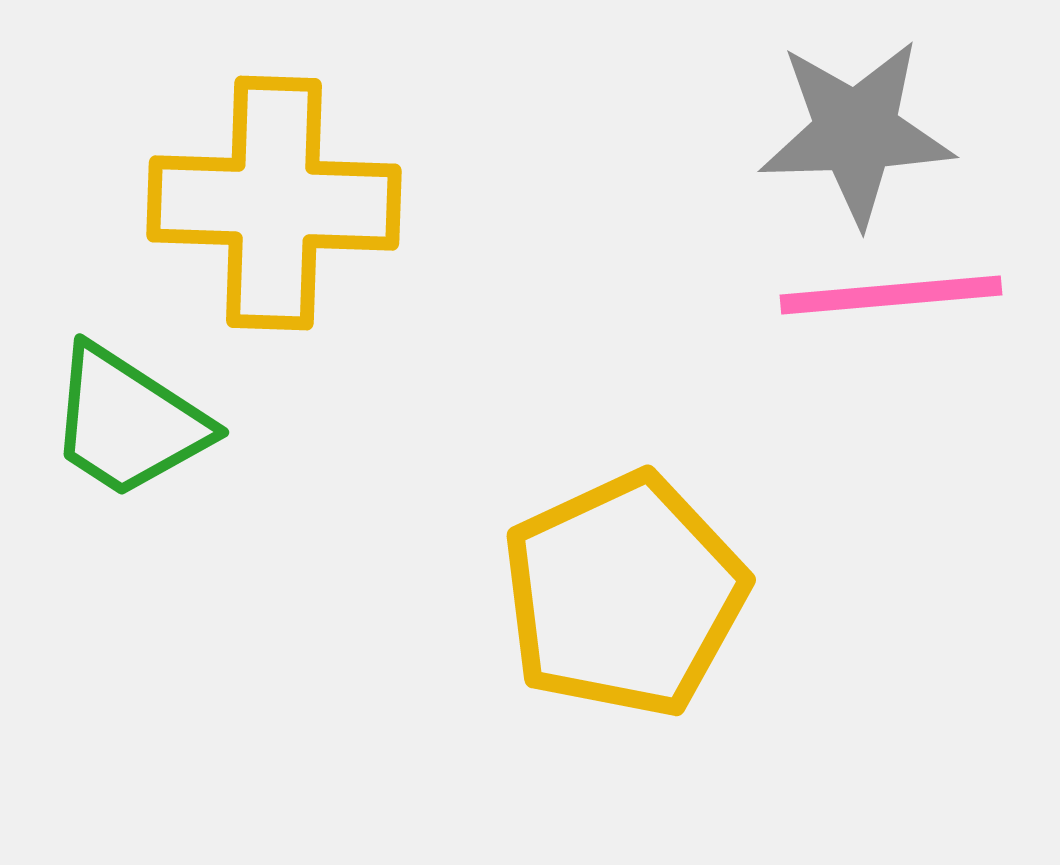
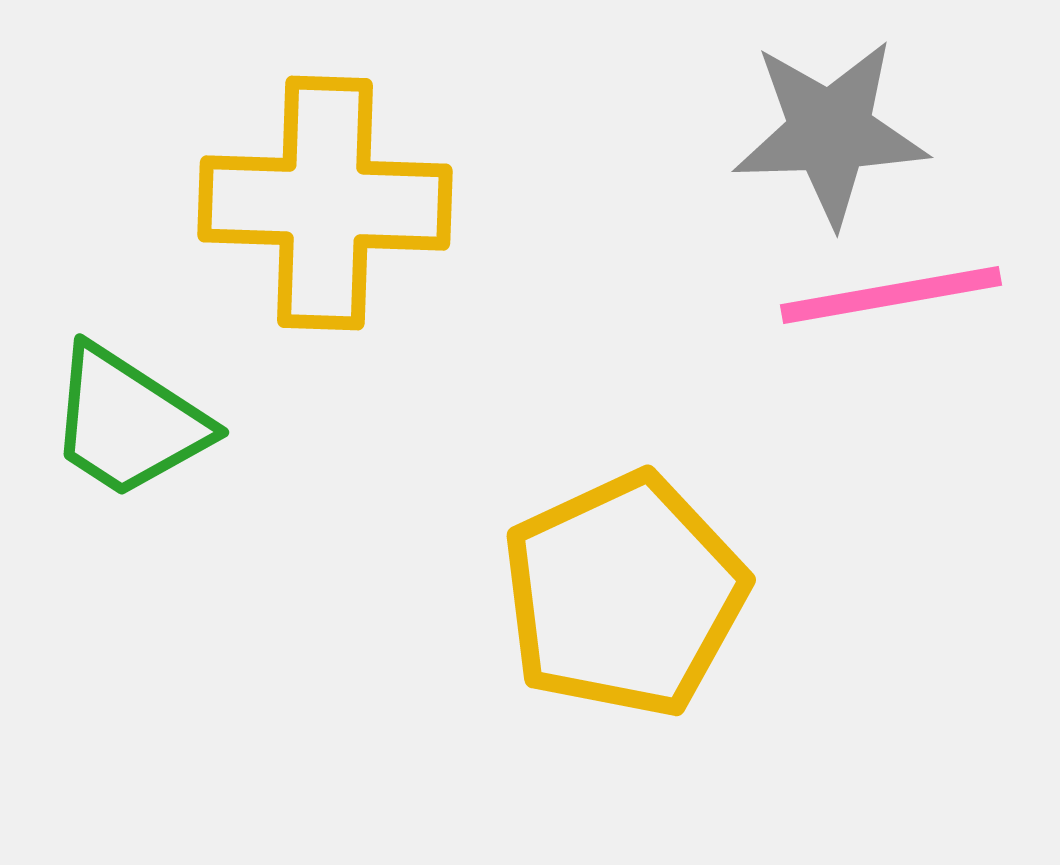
gray star: moved 26 px left
yellow cross: moved 51 px right
pink line: rotated 5 degrees counterclockwise
